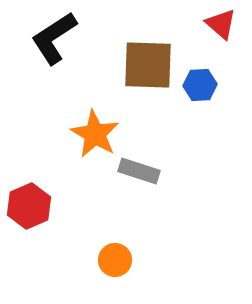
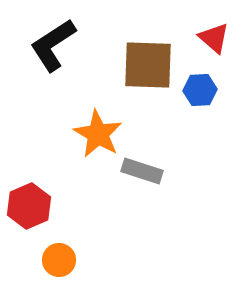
red triangle: moved 7 px left, 14 px down
black L-shape: moved 1 px left, 7 px down
blue hexagon: moved 5 px down
orange star: moved 3 px right
gray rectangle: moved 3 px right
orange circle: moved 56 px left
